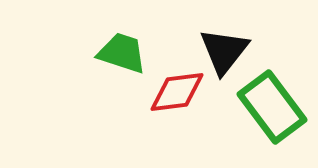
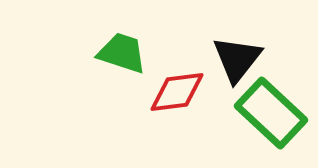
black triangle: moved 13 px right, 8 px down
green rectangle: moved 1 px left, 6 px down; rotated 10 degrees counterclockwise
